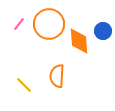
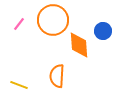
orange circle: moved 4 px right, 4 px up
orange diamond: moved 4 px down
yellow line: moved 5 px left; rotated 24 degrees counterclockwise
